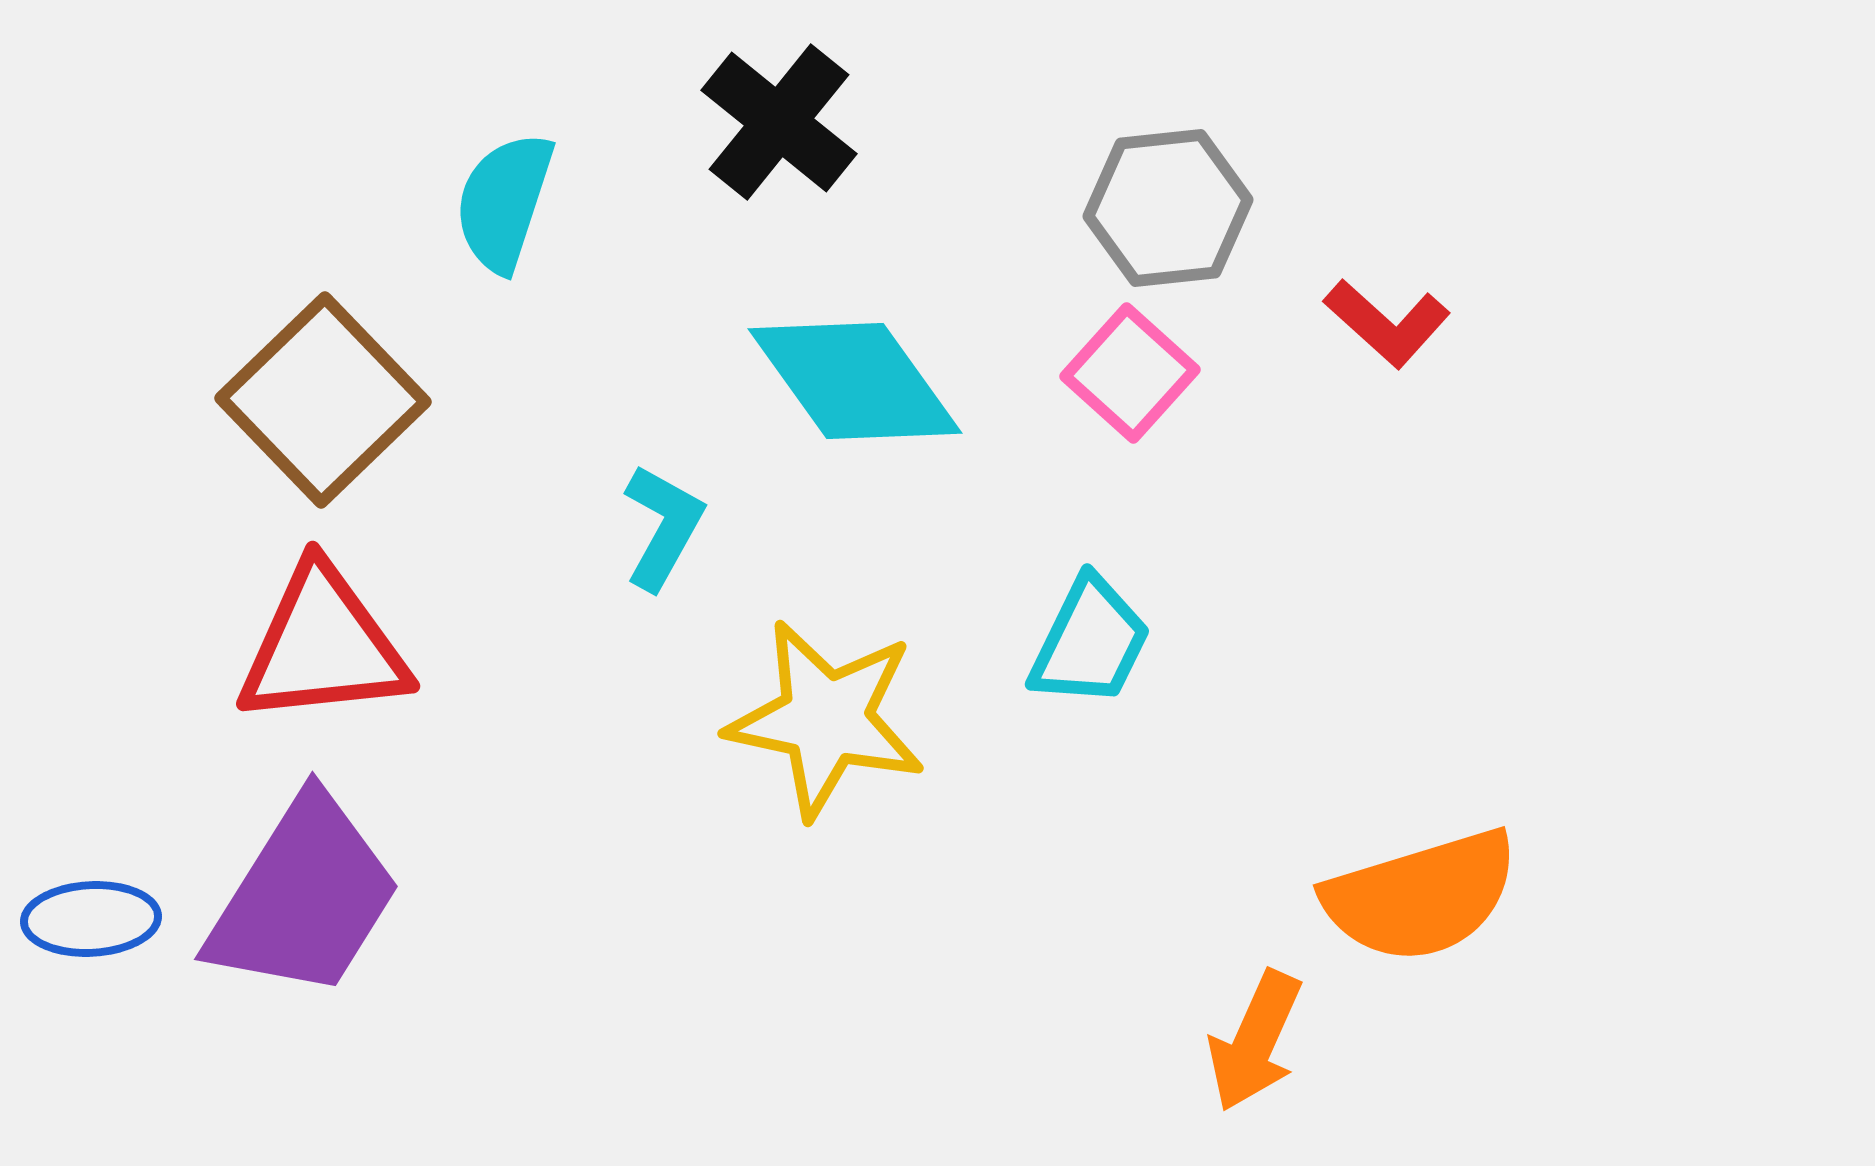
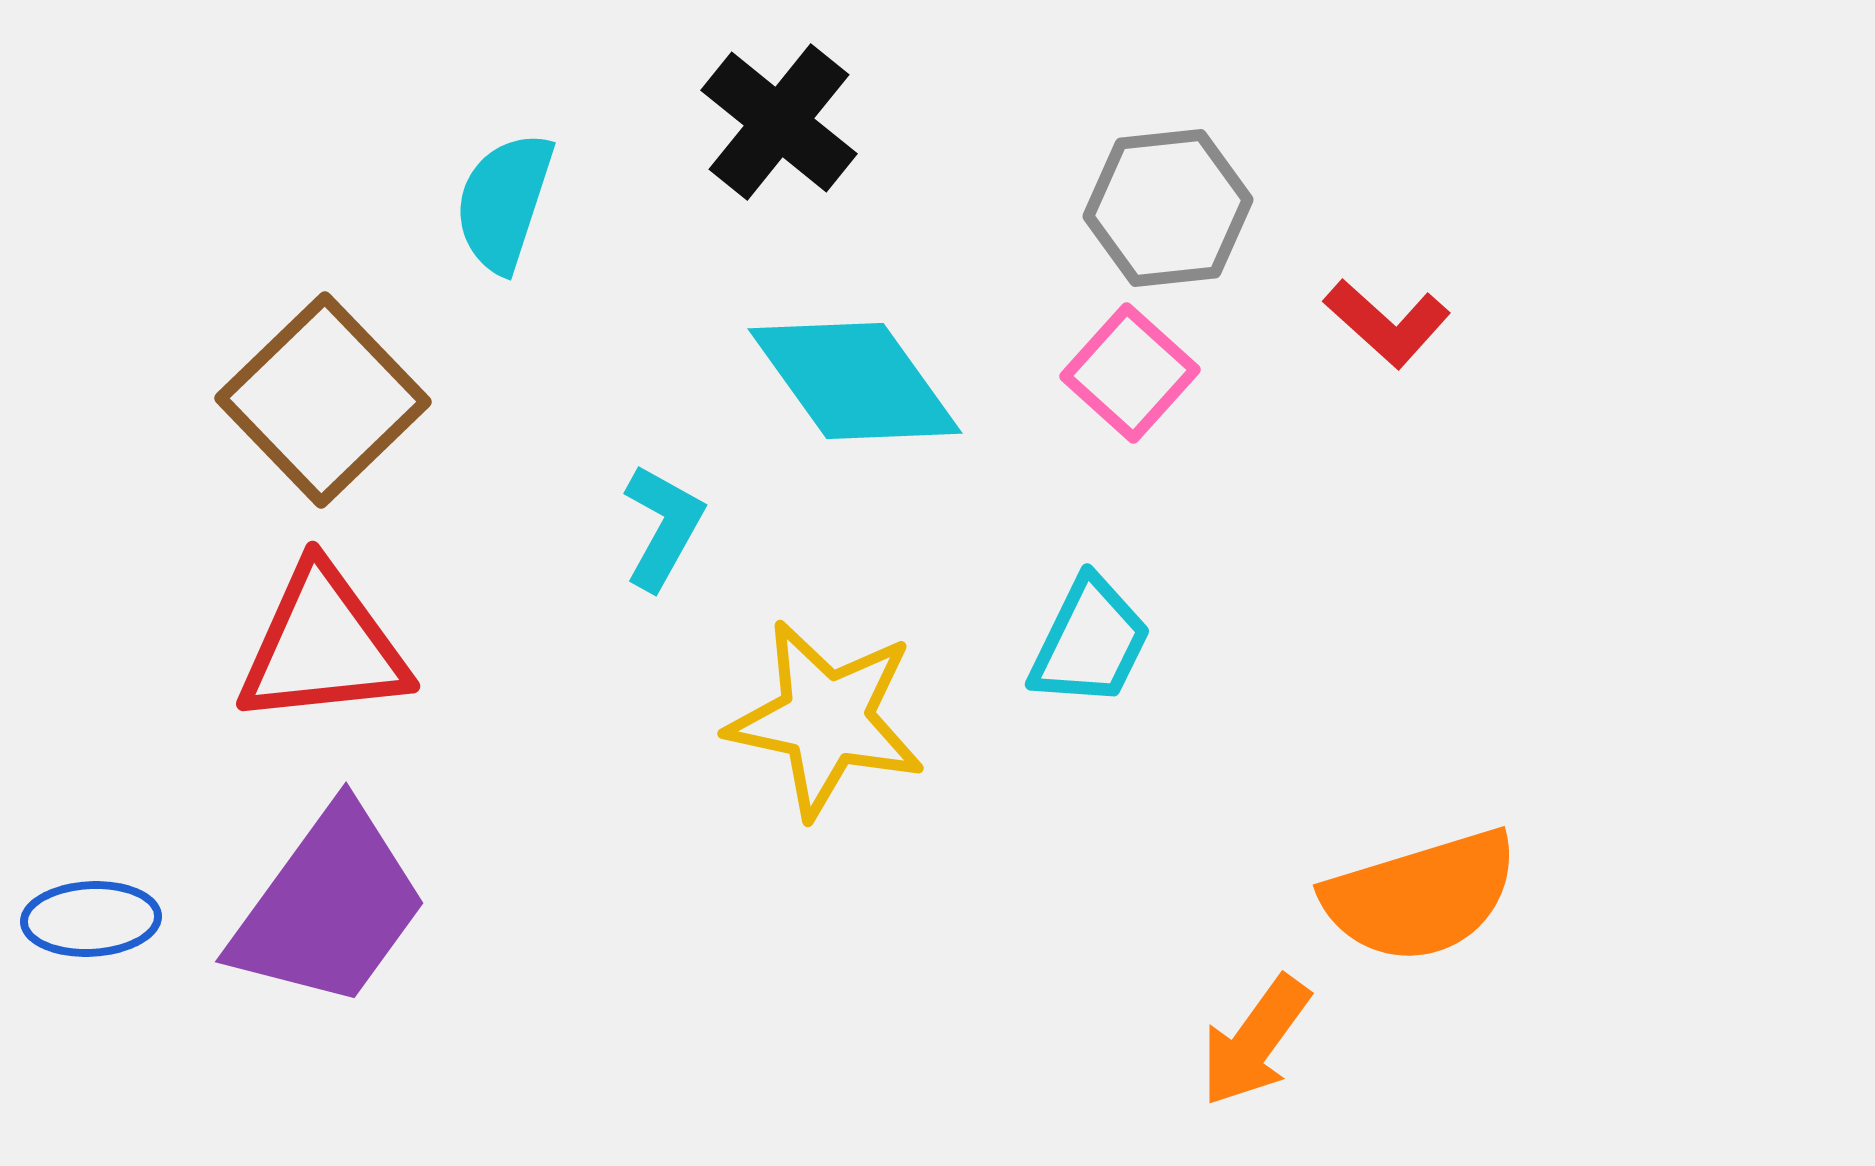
purple trapezoid: moved 25 px right, 10 px down; rotated 4 degrees clockwise
orange arrow: rotated 12 degrees clockwise
